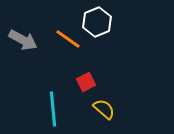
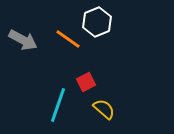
cyan line: moved 5 px right, 4 px up; rotated 24 degrees clockwise
